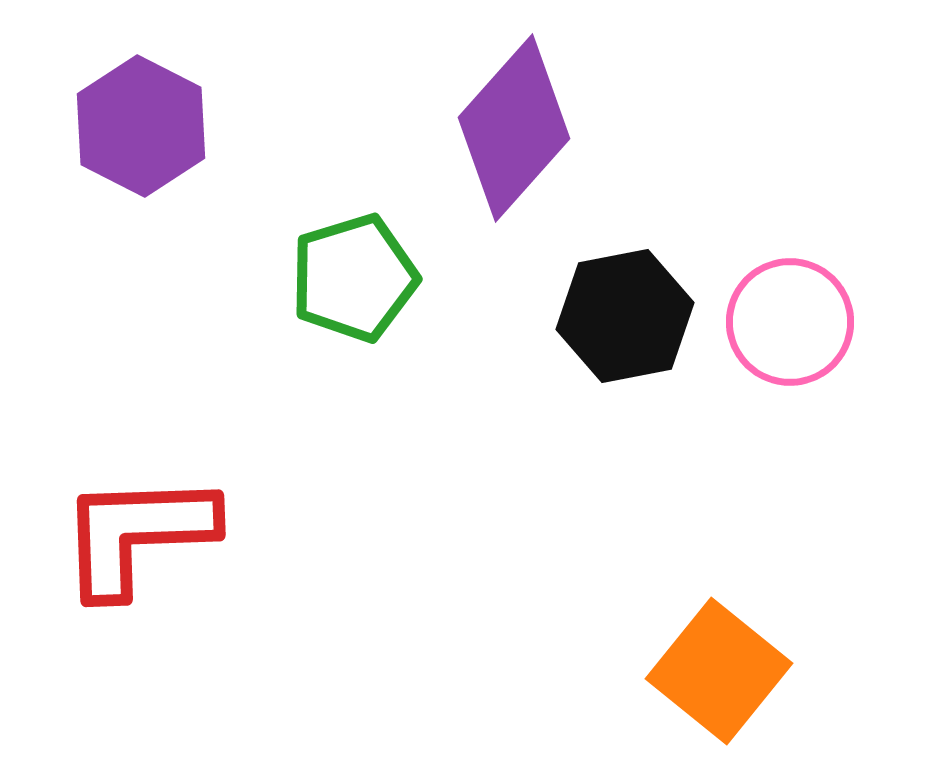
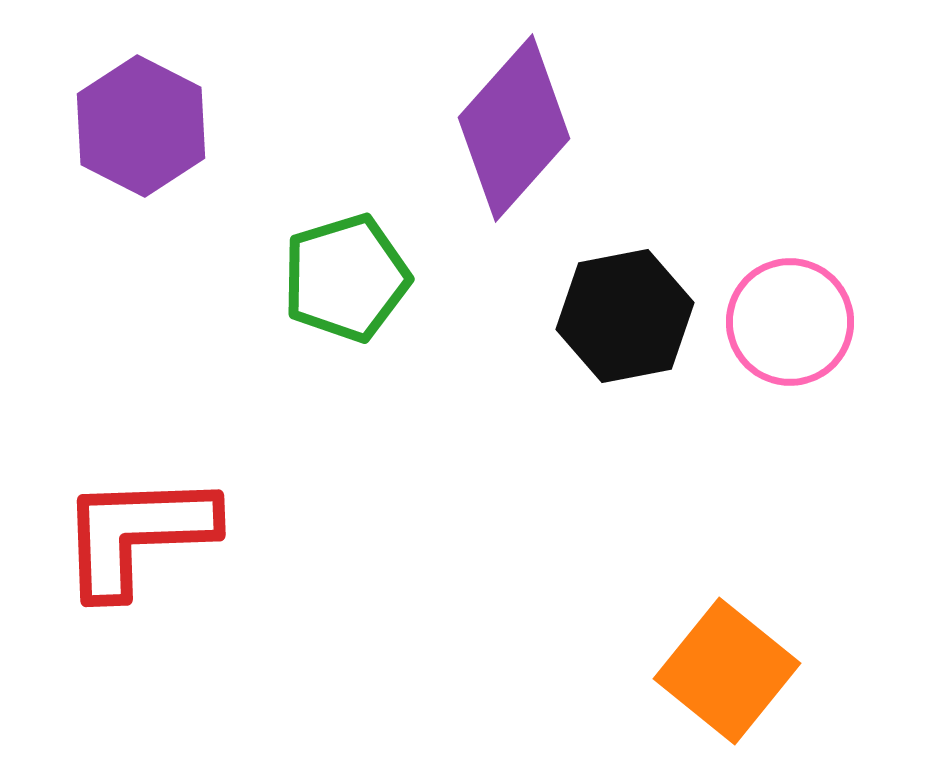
green pentagon: moved 8 px left
orange square: moved 8 px right
